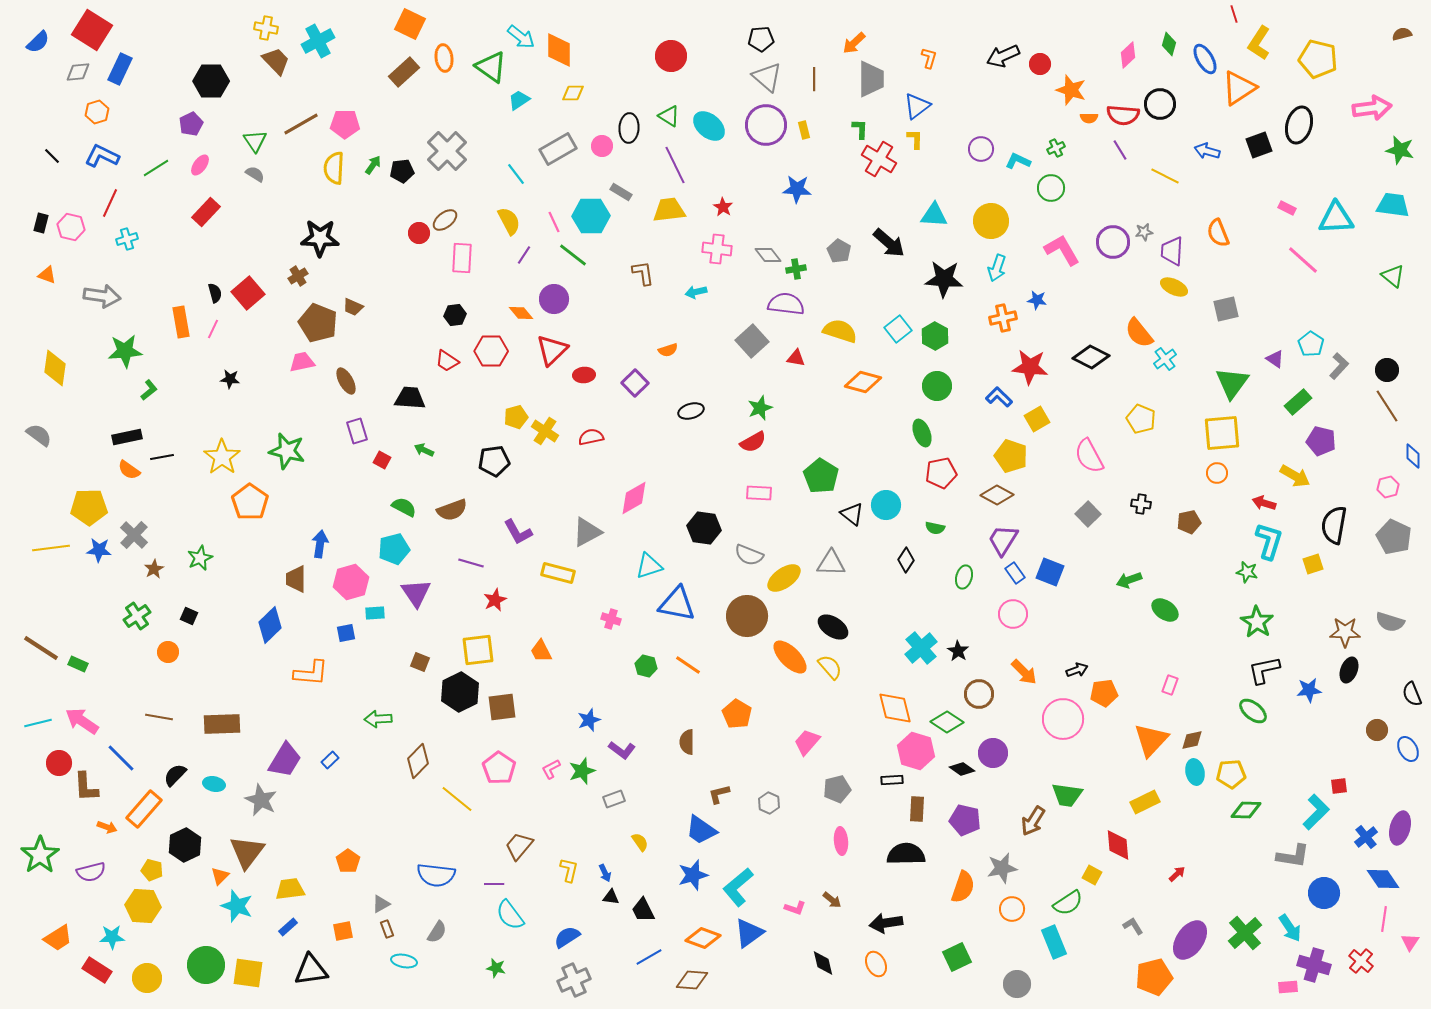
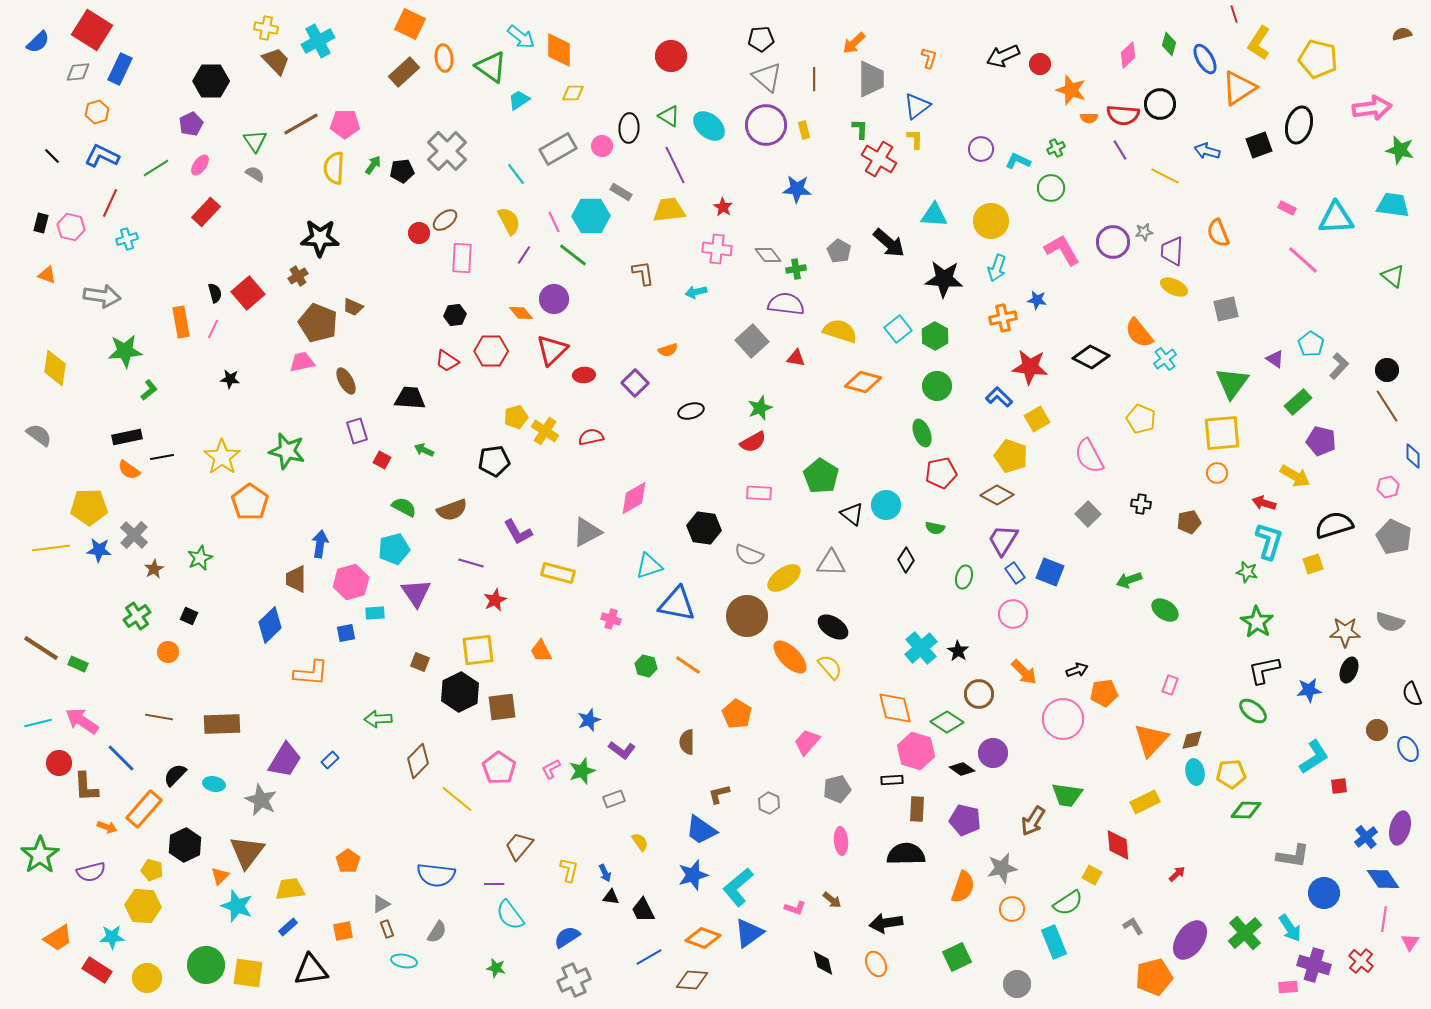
black semicircle at (1334, 525): rotated 63 degrees clockwise
cyan L-shape at (1316, 812): moved 2 px left, 55 px up; rotated 12 degrees clockwise
